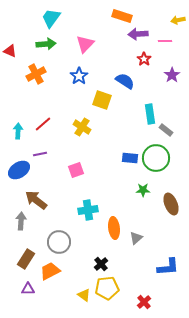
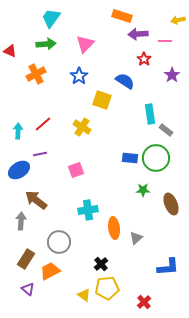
purple triangle: rotated 40 degrees clockwise
